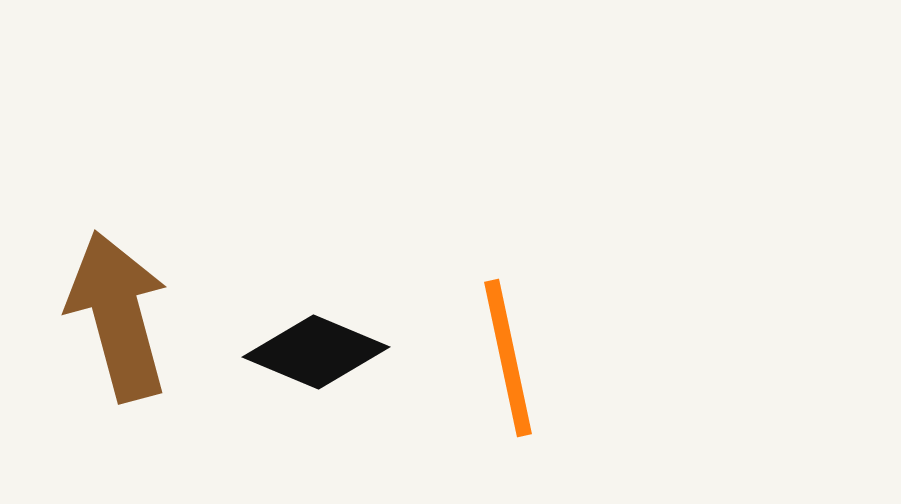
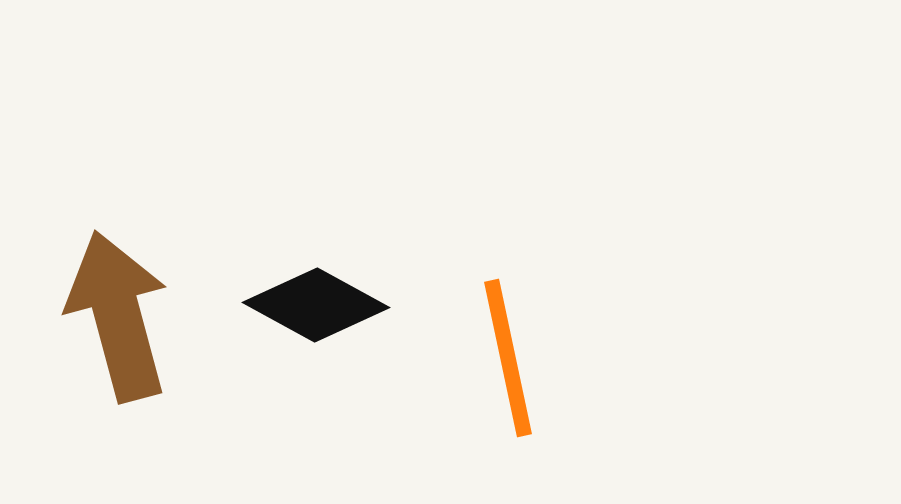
black diamond: moved 47 px up; rotated 6 degrees clockwise
